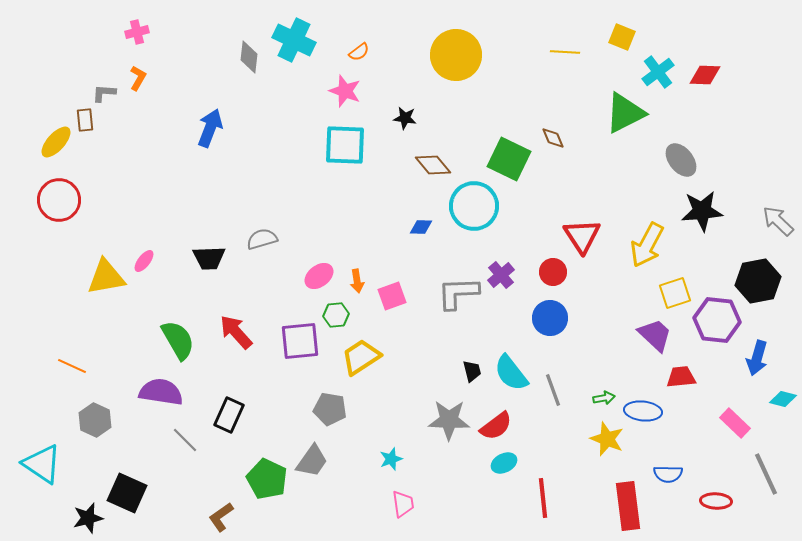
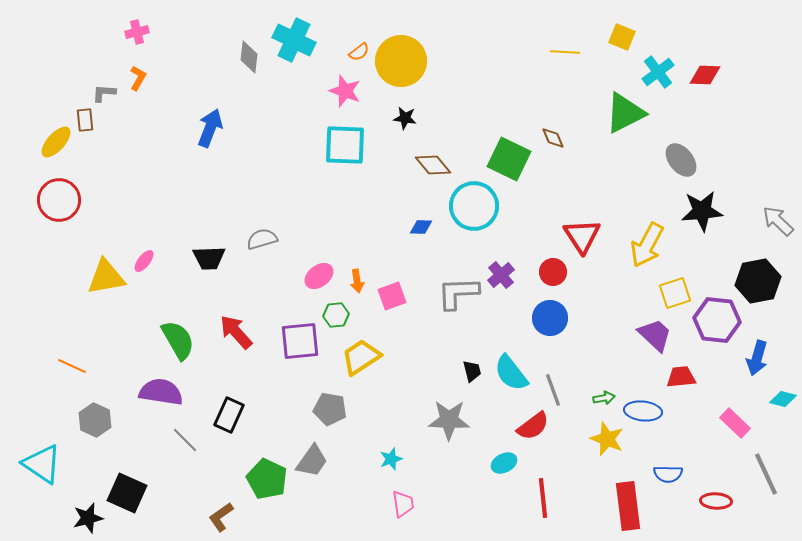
yellow circle at (456, 55): moved 55 px left, 6 px down
red semicircle at (496, 426): moved 37 px right
